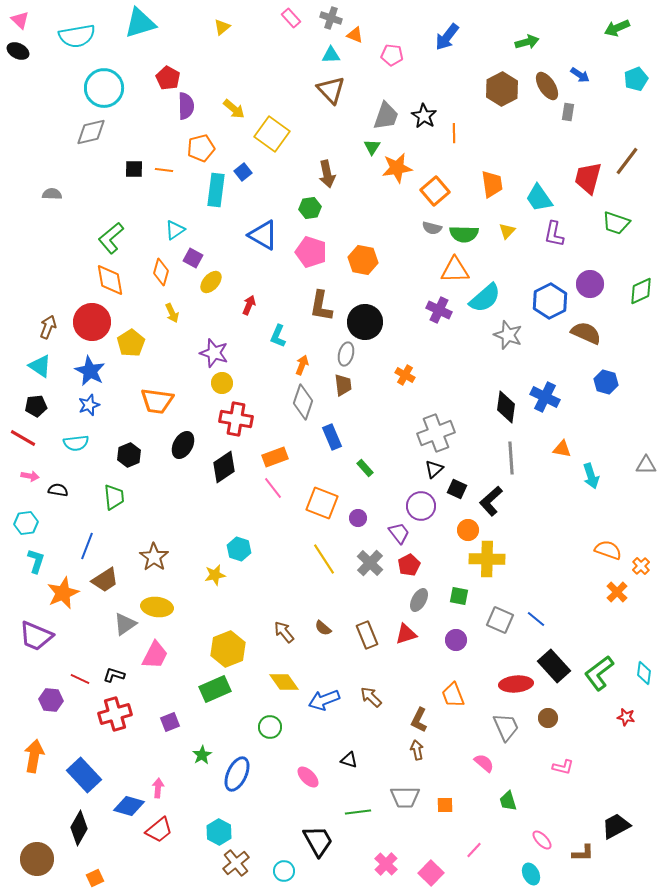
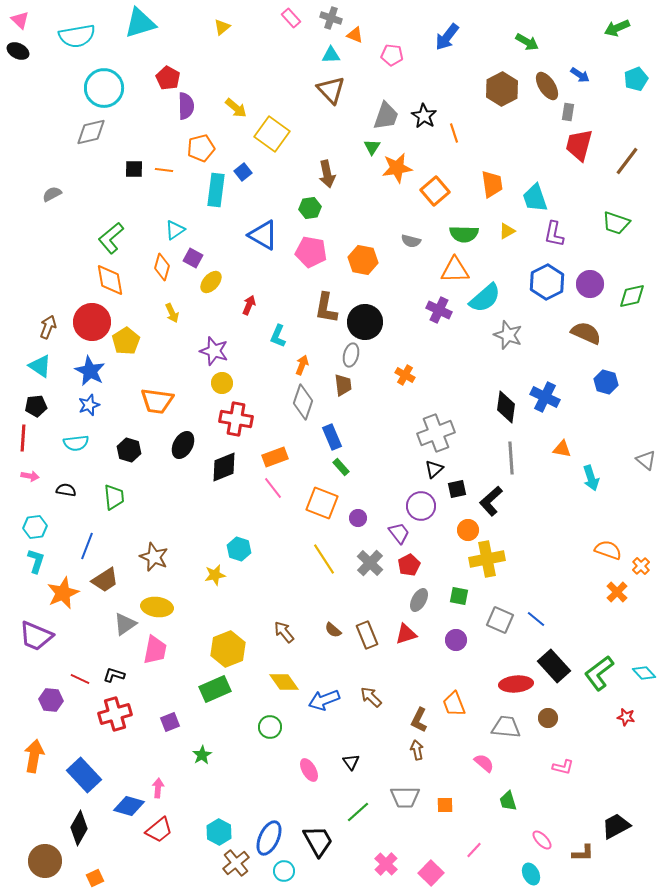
green arrow at (527, 42): rotated 45 degrees clockwise
yellow arrow at (234, 109): moved 2 px right, 1 px up
orange line at (454, 133): rotated 18 degrees counterclockwise
red trapezoid at (588, 178): moved 9 px left, 33 px up
gray semicircle at (52, 194): rotated 30 degrees counterclockwise
cyan trapezoid at (539, 198): moved 4 px left; rotated 16 degrees clockwise
gray semicircle at (432, 228): moved 21 px left, 13 px down
yellow triangle at (507, 231): rotated 18 degrees clockwise
pink pentagon at (311, 252): rotated 8 degrees counterclockwise
orange diamond at (161, 272): moved 1 px right, 5 px up
green diamond at (641, 291): moved 9 px left, 5 px down; rotated 12 degrees clockwise
blue hexagon at (550, 301): moved 3 px left, 19 px up
brown L-shape at (321, 306): moved 5 px right, 2 px down
yellow pentagon at (131, 343): moved 5 px left, 2 px up
purple star at (214, 353): moved 2 px up
gray ellipse at (346, 354): moved 5 px right, 1 px down
red line at (23, 438): rotated 64 degrees clockwise
black hexagon at (129, 455): moved 5 px up; rotated 20 degrees counterclockwise
gray triangle at (646, 465): moved 5 px up; rotated 40 degrees clockwise
black diamond at (224, 467): rotated 12 degrees clockwise
green rectangle at (365, 468): moved 24 px left, 1 px up
cyan arrow at (591, 476): moved 2 px down
black square at (457, 489): rotated 36 degrees counterclockwise
black semicircle at (58, 490): moved 8 px right
cyan hexagon at (26, 523): moved 9 px right, 4 px down
brown star at (154, 557): rotated 12 degrees counterclockwise
yellow cross at (487, 559): rotated 12 degrees counterclockwise
brown semicircle at (323, 628): moved 10 px right, 2 px down
pink trapezoid at (155, 655): moved 5 px up; rotated 16 degrees counterclockwise
cyan diamond at (644, 673): rotated 50 degrees counterclockwise
orange trapezoid at (453, 695): moved 1 px right, 9 px down
gray trapezoid at (506, 727): rotated 60 degrees counterclockwise
black triangle at (349, 760): moved 2 px right, 2 px down; rotated 36 degrees clockwise
blue ellipse at (237, 774): moved 32 px right, 64 px down
pink ellipse at (308, 777): moved 1 px right, 7 px up; rotated 15 degrees clockwise
green line at (358, 812): rotated 35 degrees counterclockwise
brown circle at (37, 859): moved 8 px right, 2 px down
